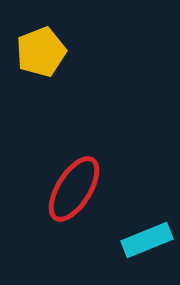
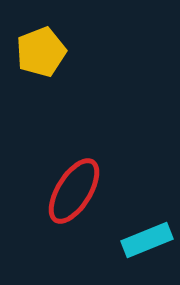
red ellipse: moved 2 px down
